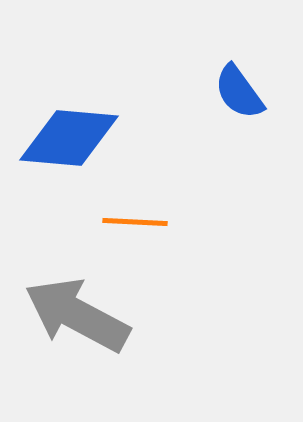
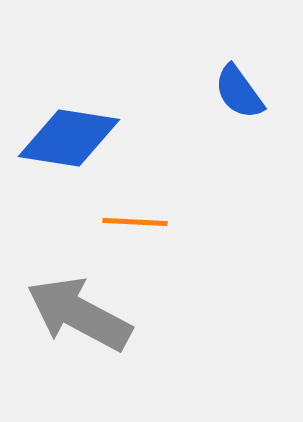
blue diamond: rotated 4 degrees clockwise
gray arrow: moved 2 px right, 1 px up
